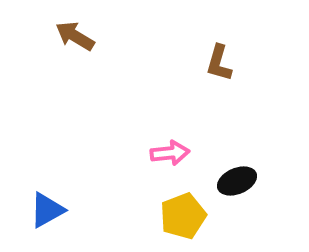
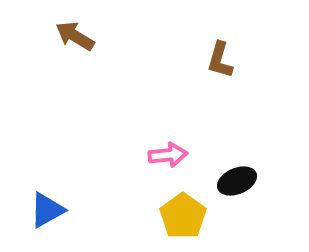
brown L-shape: moved 1 px right, 3 px up
pink arrow: moved 2 px left, 2 px down
yellow pentagon: rotated 15 degrees counterclockwise
